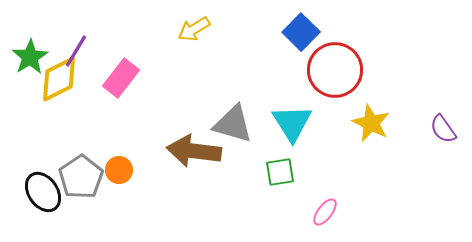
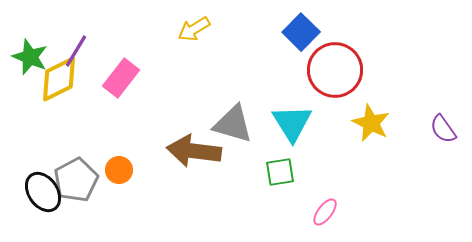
green star: rotated 18 degrees counterclockwise
gray pentagon: moved 5 px left, 3 px down; rotated 6 degrees clockwise
